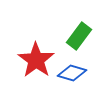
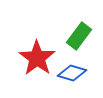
red star: moved 1 px right, 2 px up
